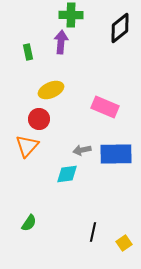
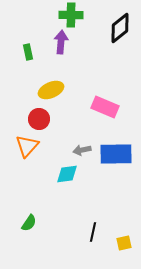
yellow square: rotated 21 degrees clockwise
